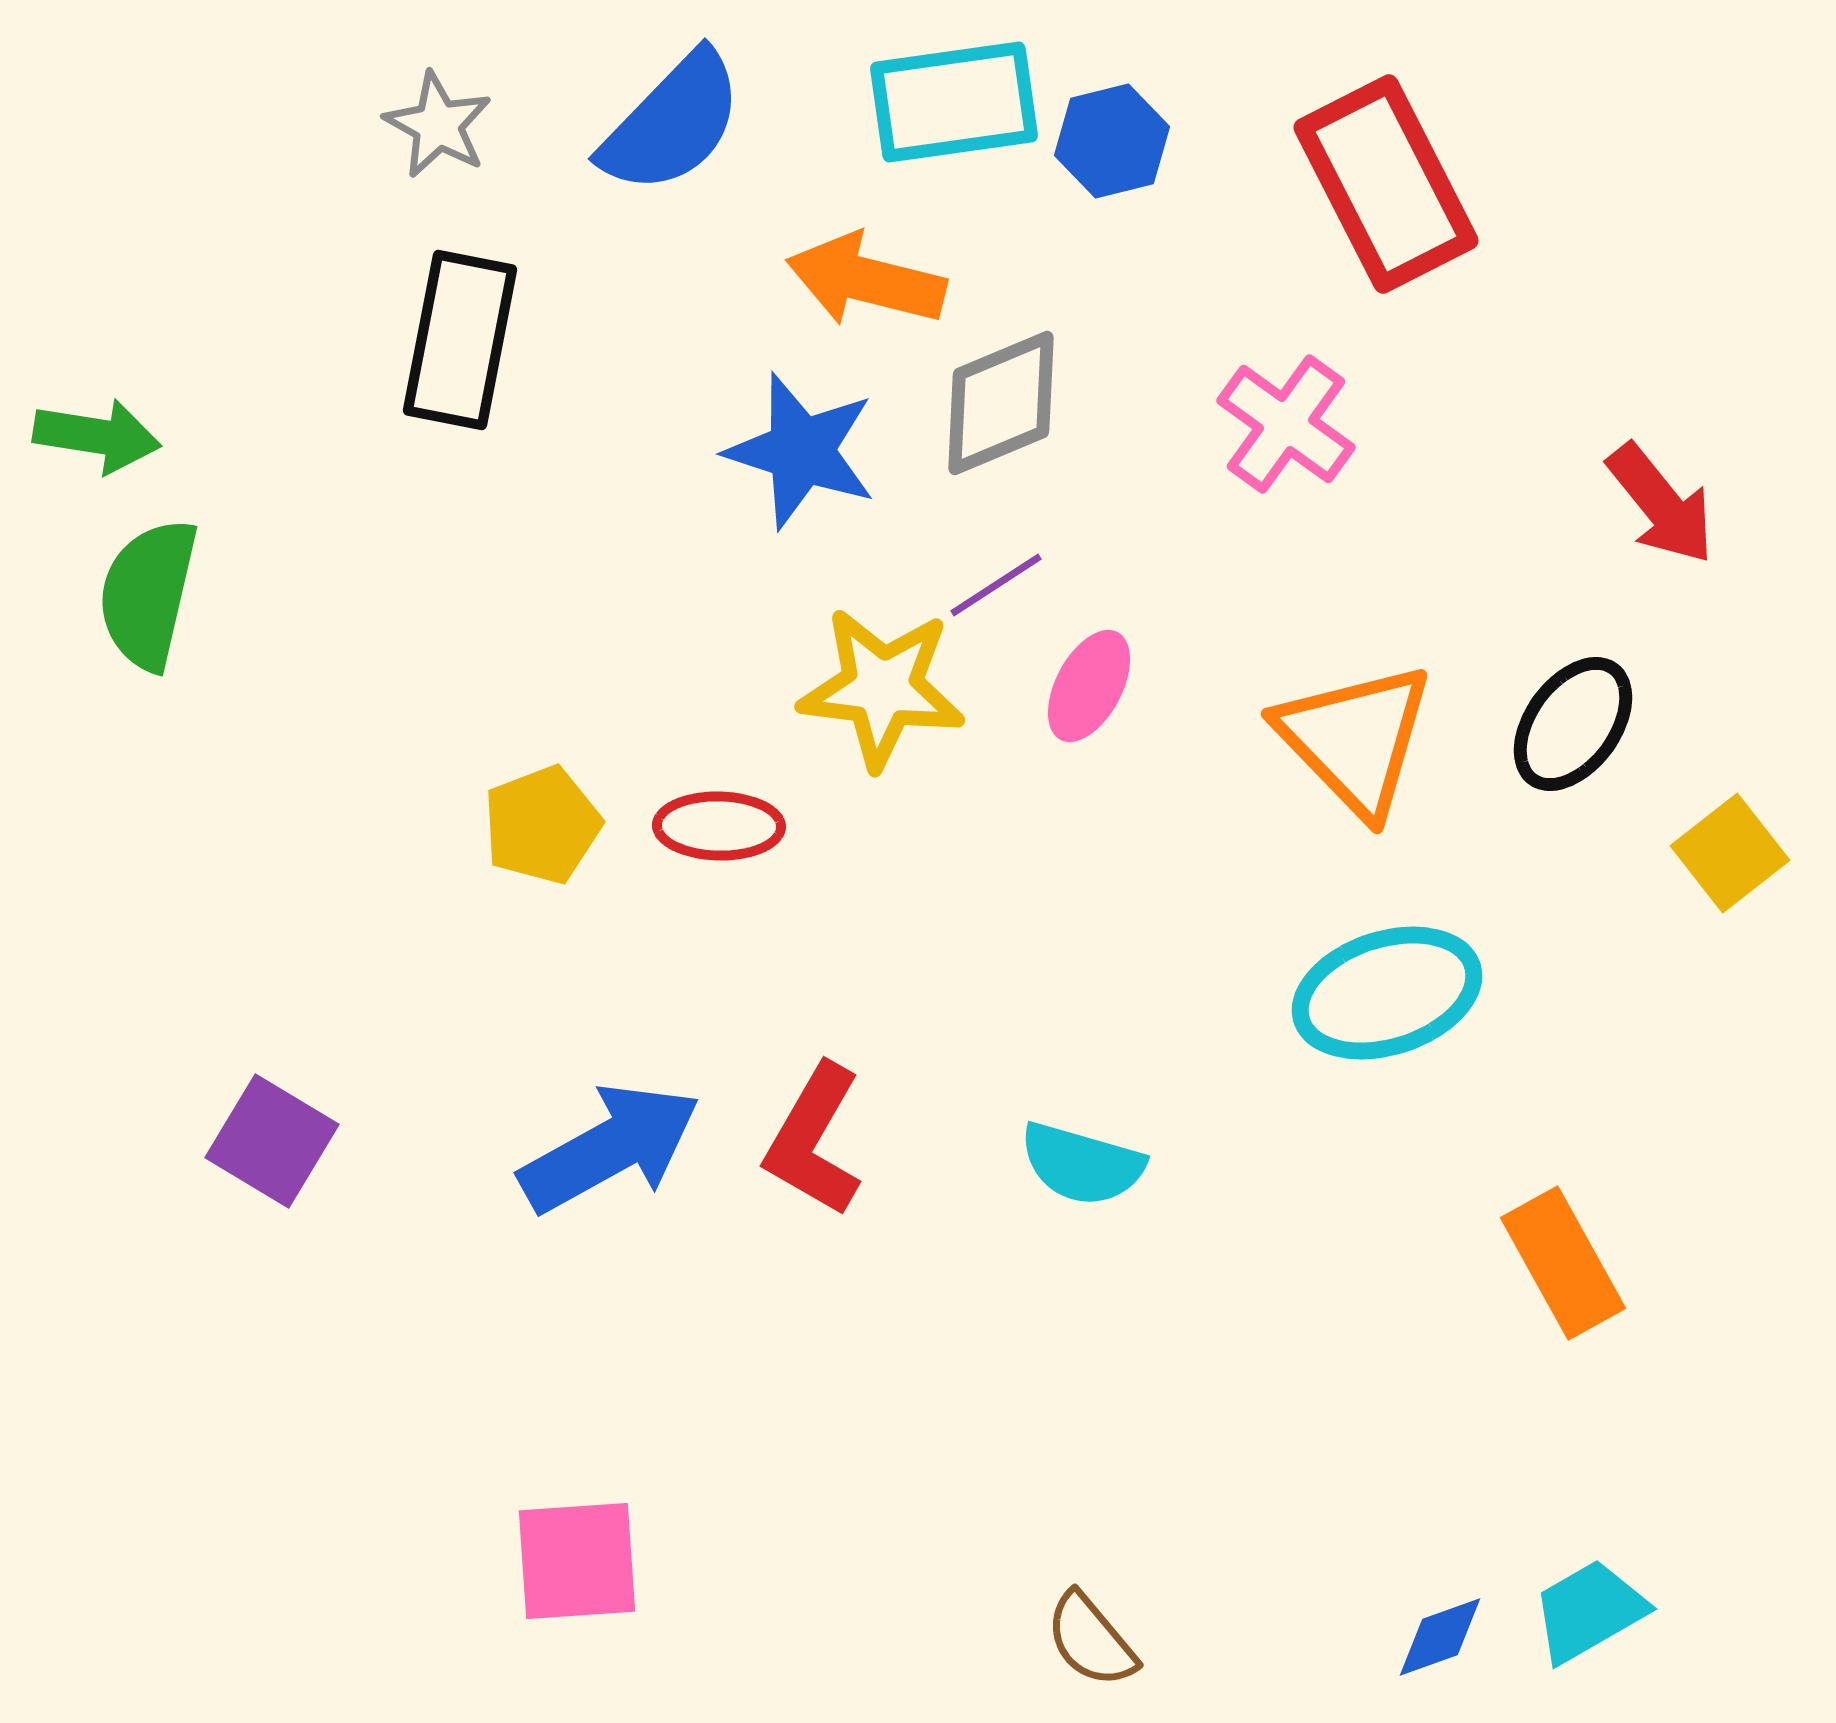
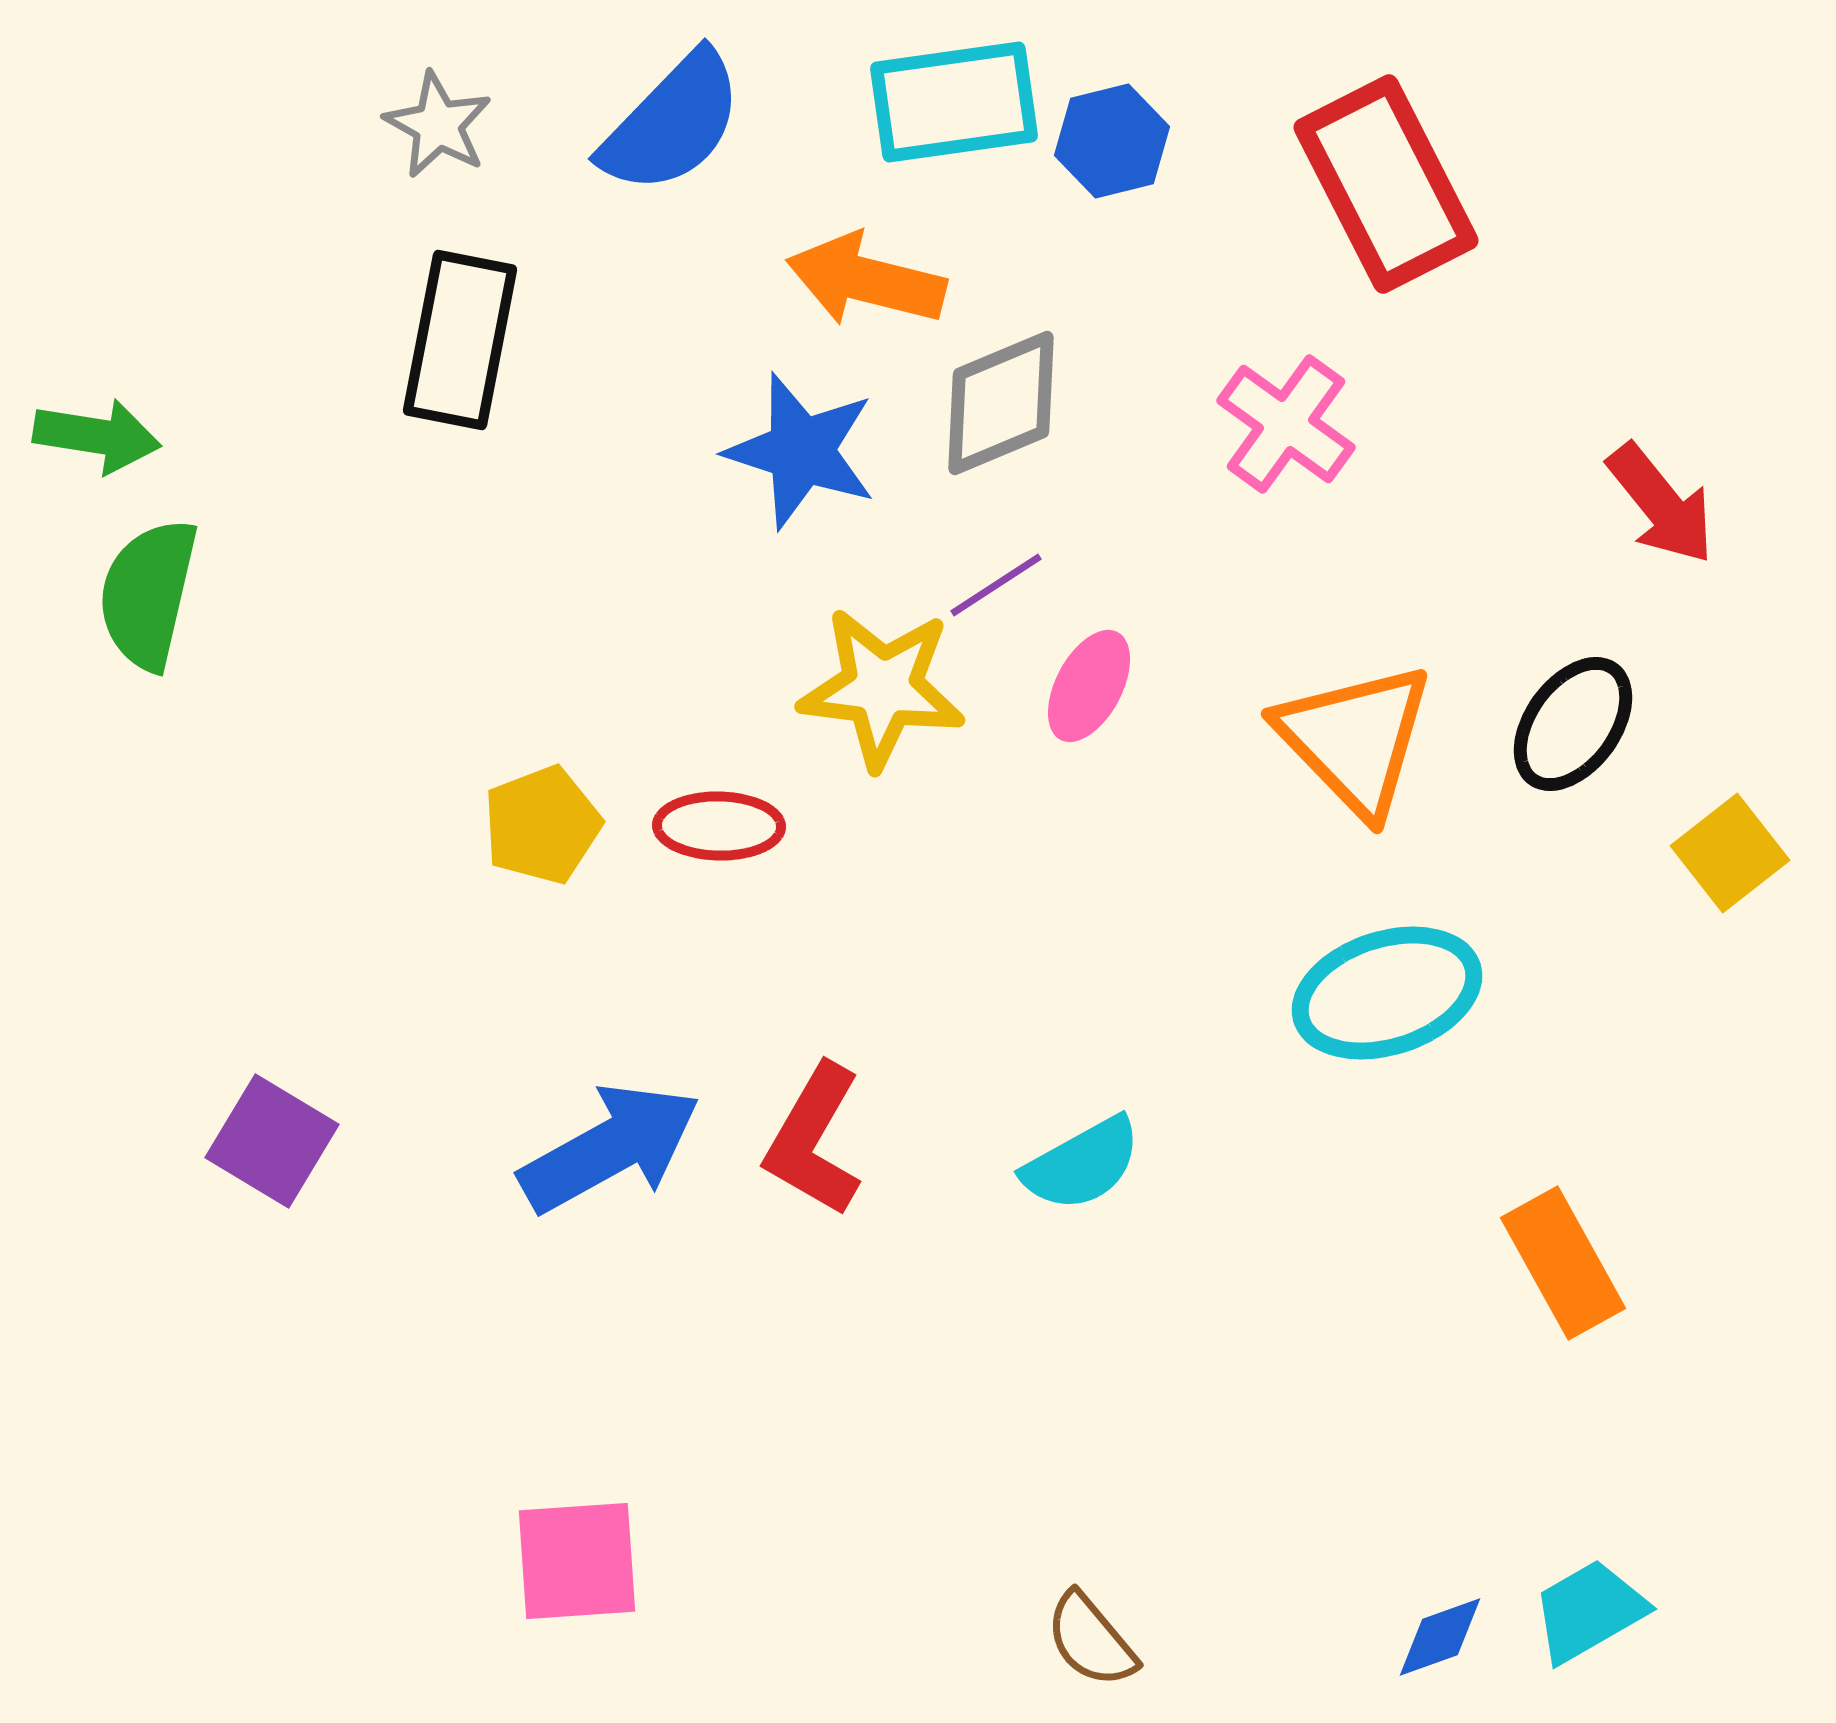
cyan semicircle: rotated 45 degrees counterclockwise
